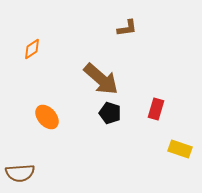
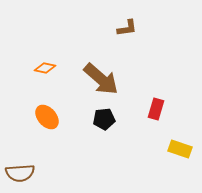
orange diamond: moved 13 px right, 19 px down; rotated 45 degrees clockwise
black pentagon: moved 6 px left, 6 px down; rotated 25 degrees counterclockwise
